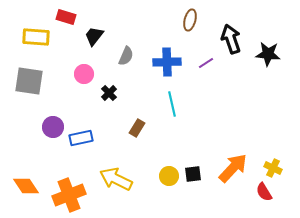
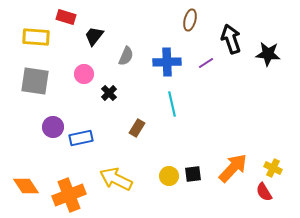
gray square: moved 6 px right
